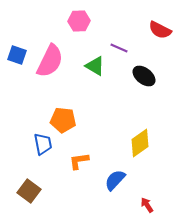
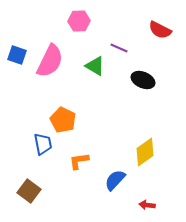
black ellipse: moved 1 px left, 4 px down; rotated 15 degrees counterclockwise
orange pentagon: rotated 20 degrees clockwise
yellow diamond: moved 5 px right, 9 px down
red arrow: rotated 49 degrees counterclockwise
